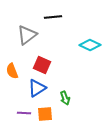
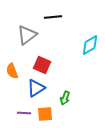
cyan diamond: rotated 55 degrees counterclockwise
blue triangle: moved 1 px left
green arrow: rotated 40 degrees clockwise
